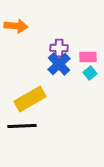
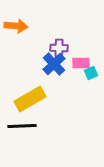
pink rectangle: moved 7 px left, 6 px down
blue cross: moved 5 px left
cyan square: moved 1 px right; rotated 16 degrees clockwise
